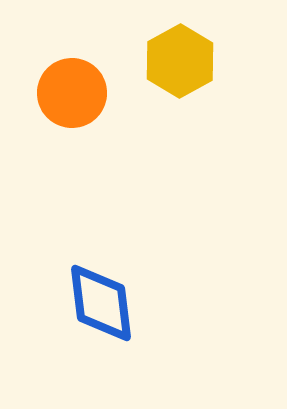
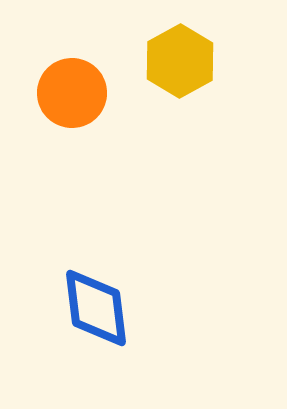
blue diamond: moved 5 px left, 5 px down
